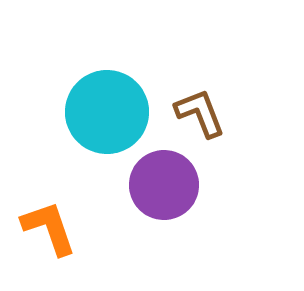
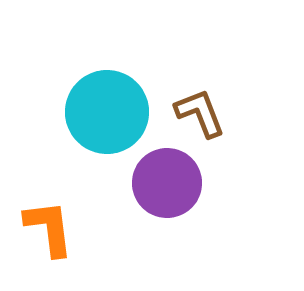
purple circle: moved 3 px right, 2 px up
orange L-shape: rotated 12 degrees clockwise
